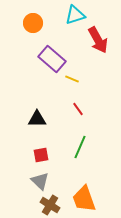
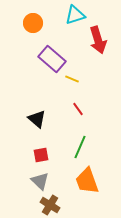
red arrow: rotated 12 degrees clockwise
black triangle: rotated 42 degrees clockwise
orange trapezoid: moved 3 px right, 18 px up
